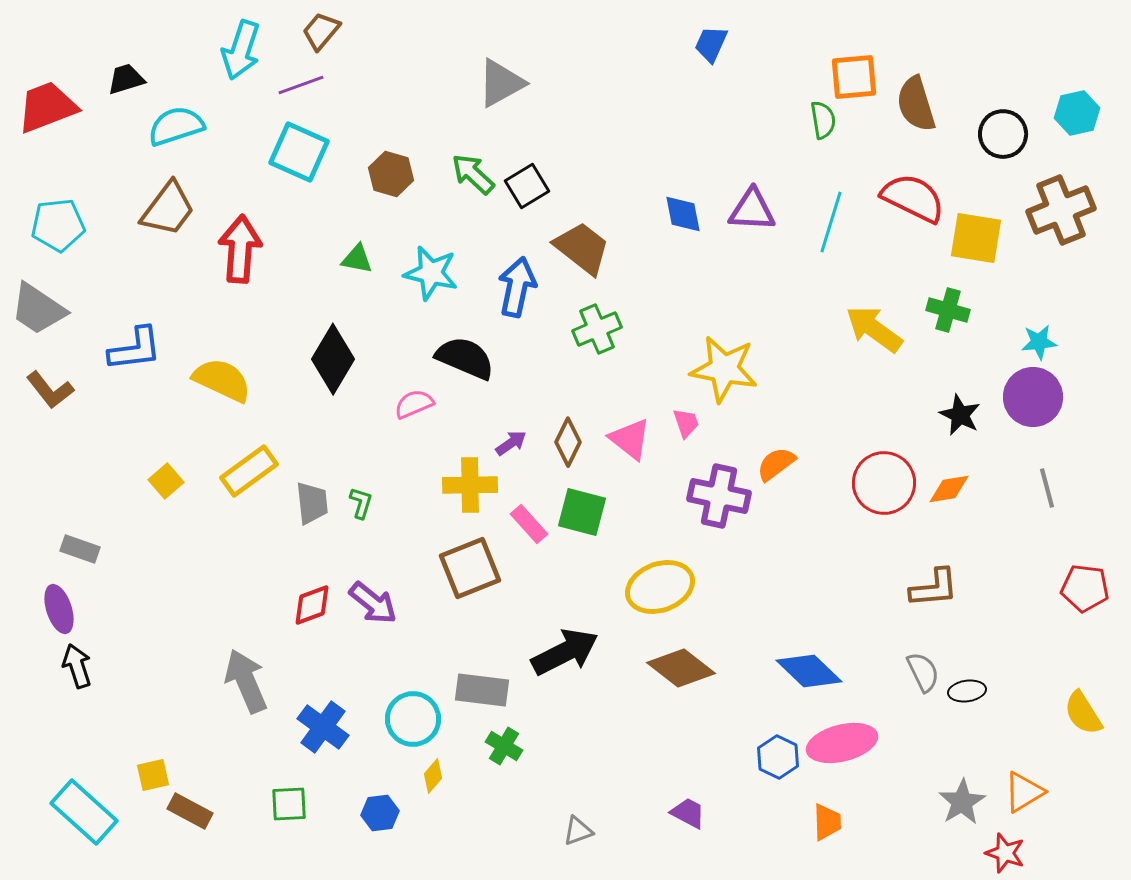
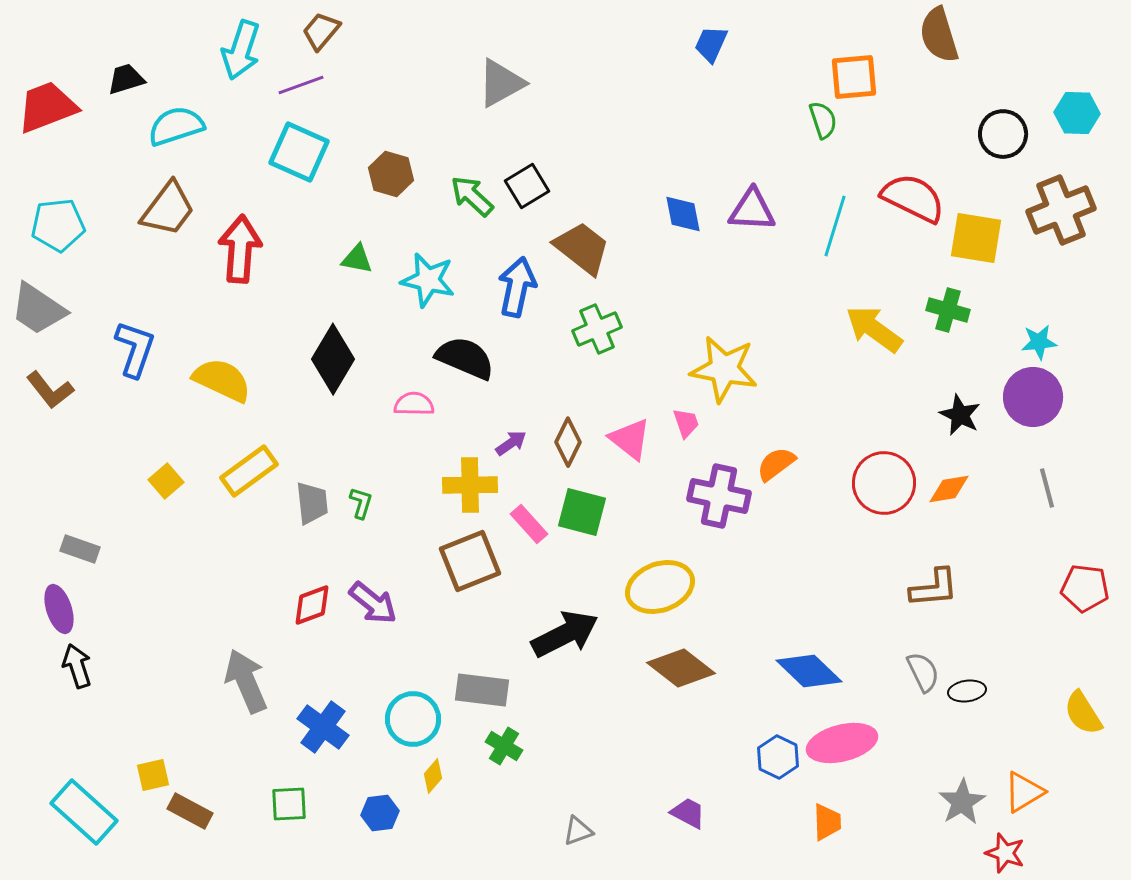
brown semicircle at (916, 104): moved 23 px right, 69 px up
cyan hexagon at (1077, 113): rotated 15 degrees clockwise
green semicircle at (823, 120): rotated 9 degrees counterclockwise
green arrow at (473, 174): moved 1 px left, 22 px down
cyan line at (831, 222): moved 4 px right, 4 px down
cyan star at (431, 273): moved 3 px left, 7 px down
blue L-shape at (135, 349): rotated 64 degrees counterclockwise
pink semicircle at (414, 404): rotated 24 degrees clockwise
brown square at (470, 568): moved 7 px up
black arrow at (565, 652): moved 18 px up
